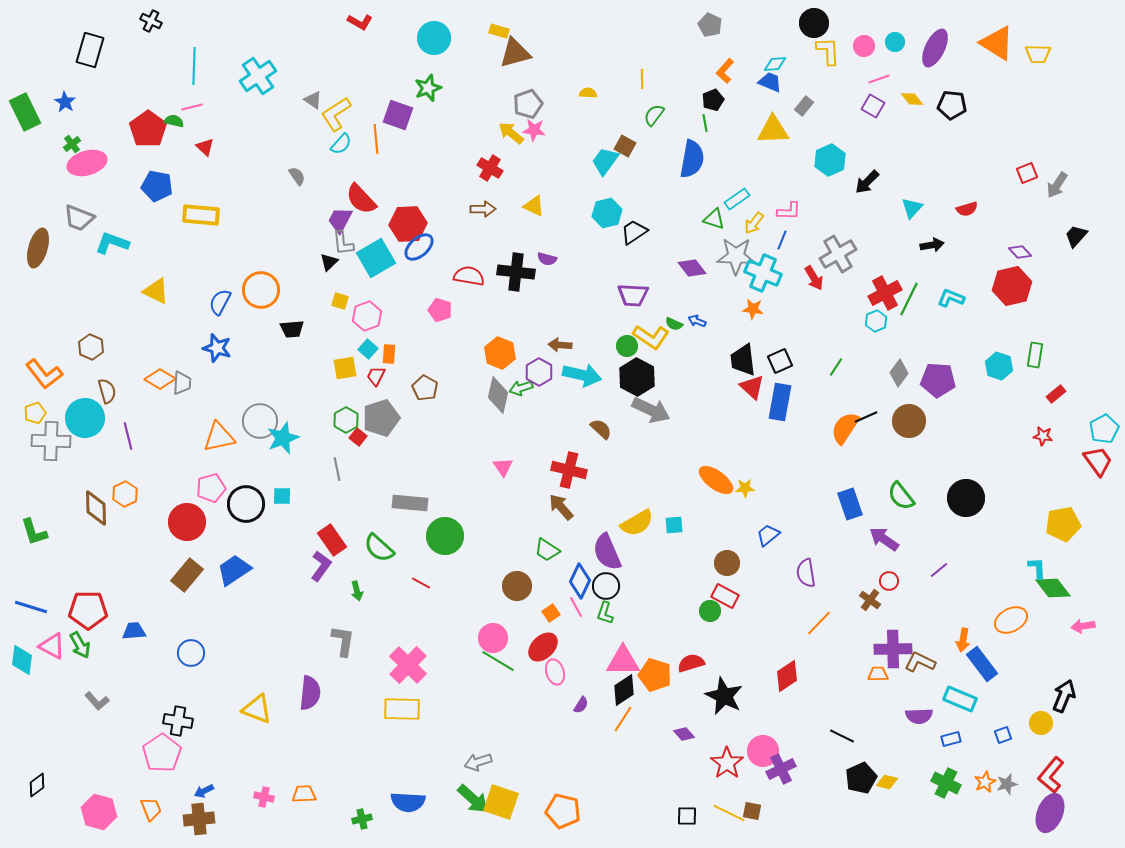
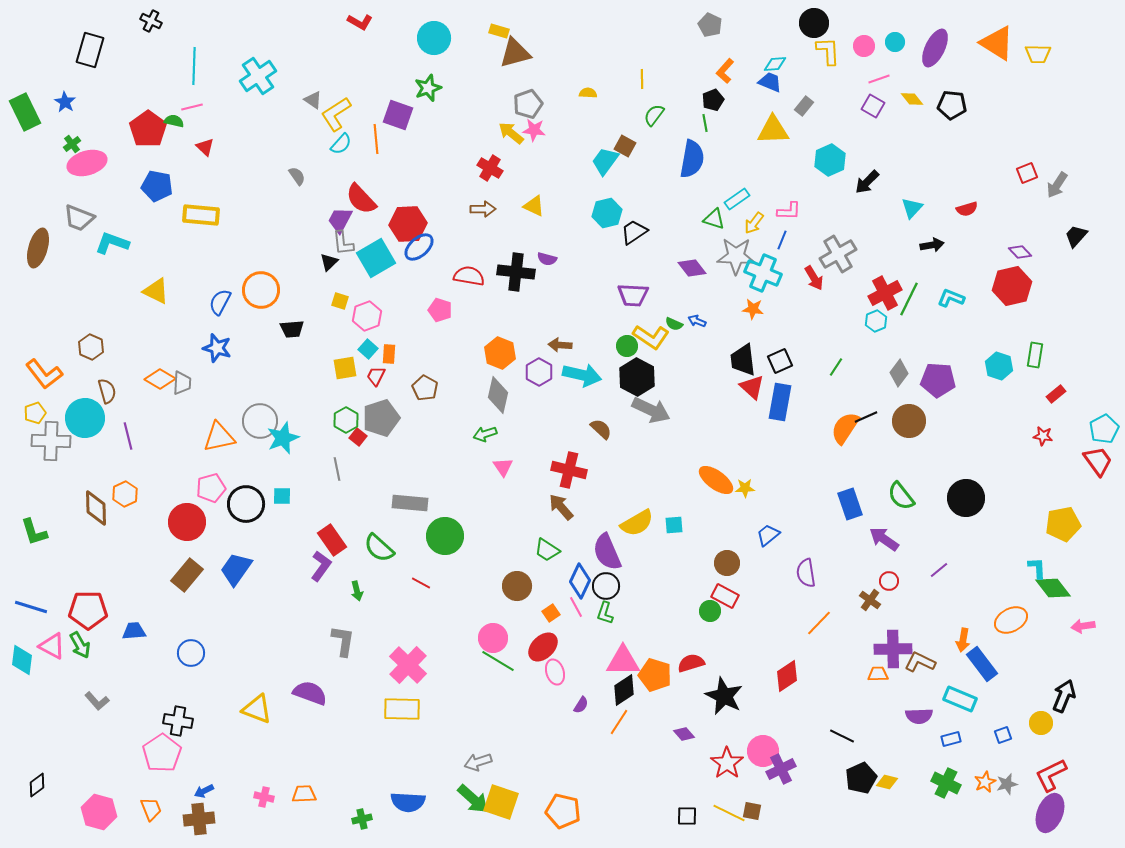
green arrow at (521, 388): moved 36 px left, 46 px down
blue trapezoid at (234, 570): moved 2 px right, 1 px up; rotated 21 degrees counterclockwise
purple semicircle at (310, 693): rotated 76 degrees counterclockwise
orange line at (623, 719): moved 4 px left, 3 px down
red L-shape at (1051, 775): rotated 24 degrees clockwise
